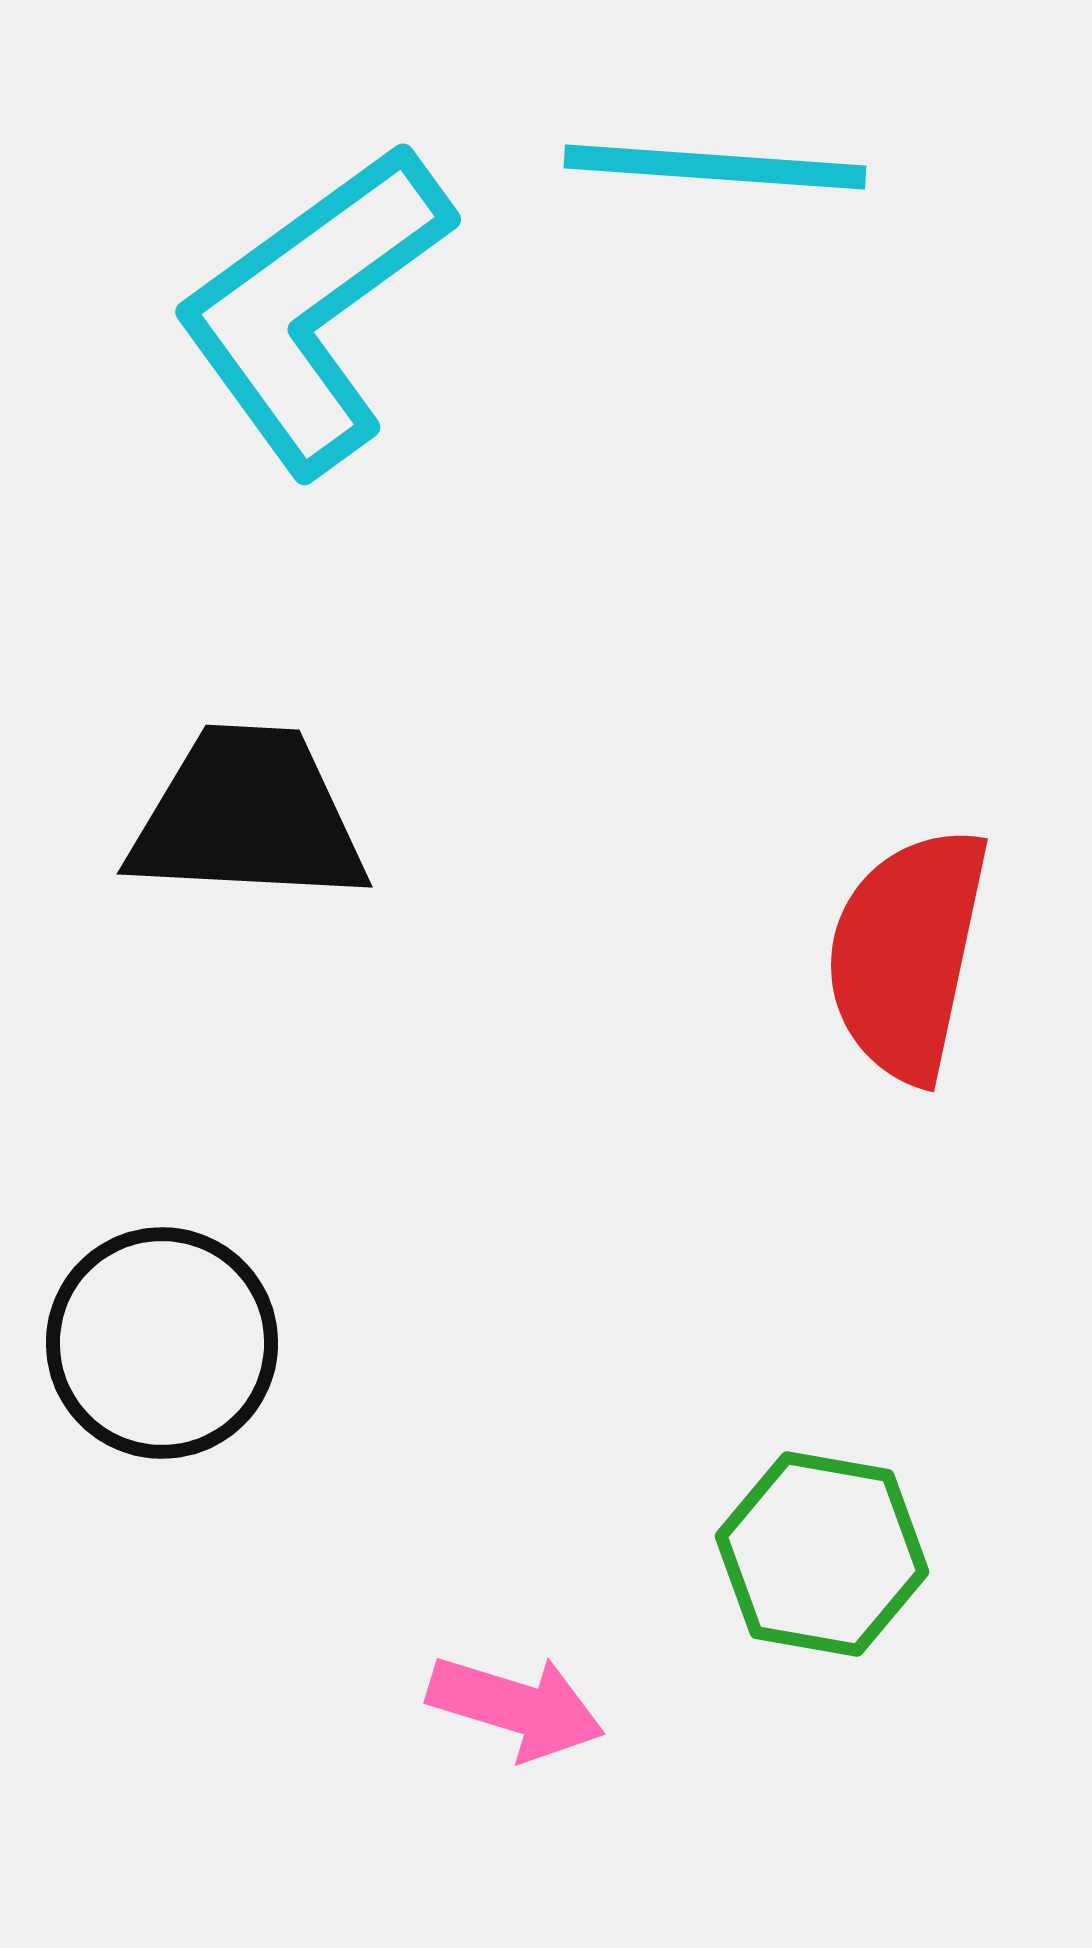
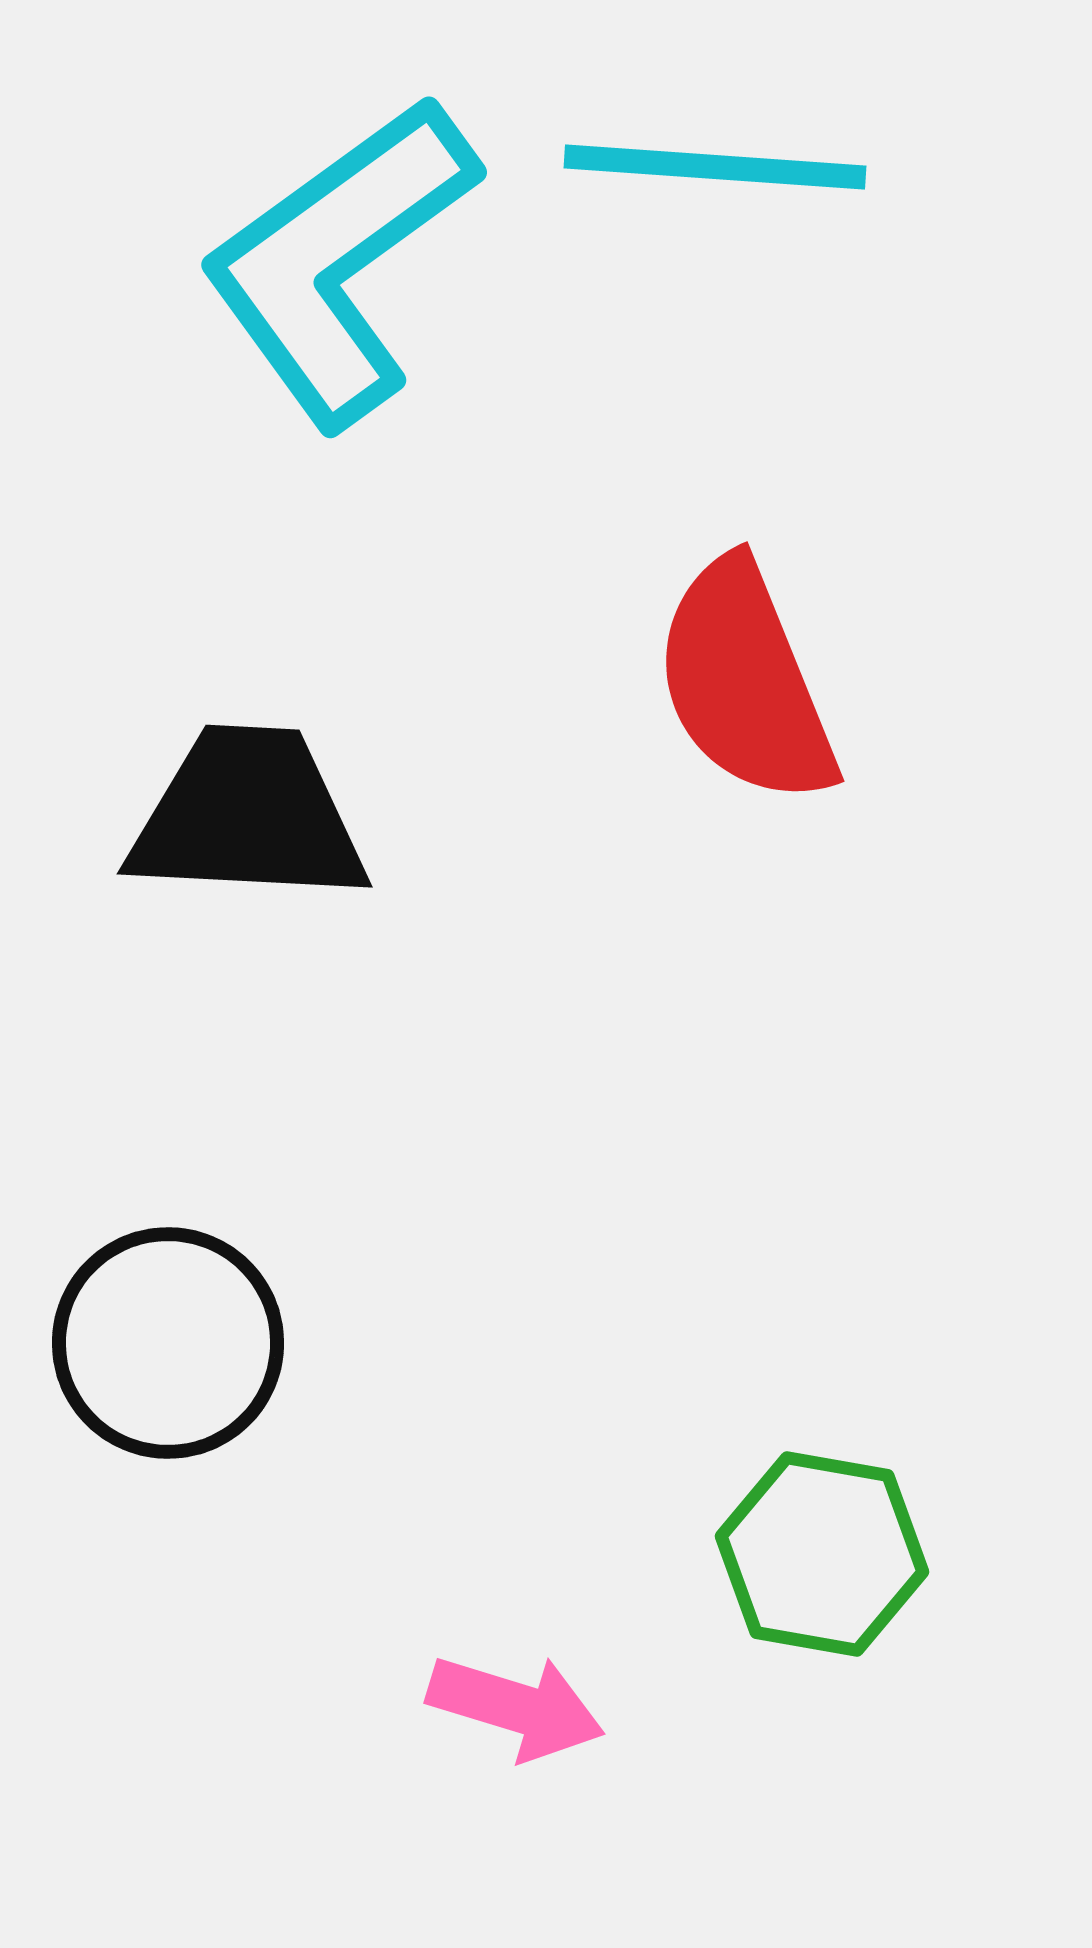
cyan L-shape: moved 26 px right, 47 px up
red semicircle: moved 162 px left, 272 px up; rotated 34 degrees counterclockwise
black circle: moved 6 px right
